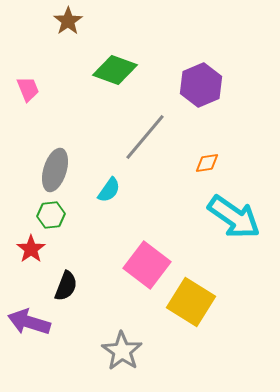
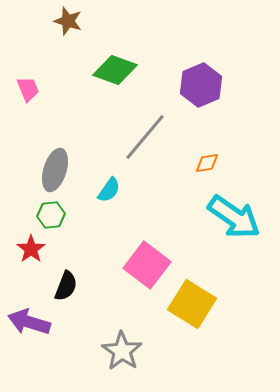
brown star: rotated 20 degrees counterclockwise
yellow square: moved 1 px right, 2 px down
